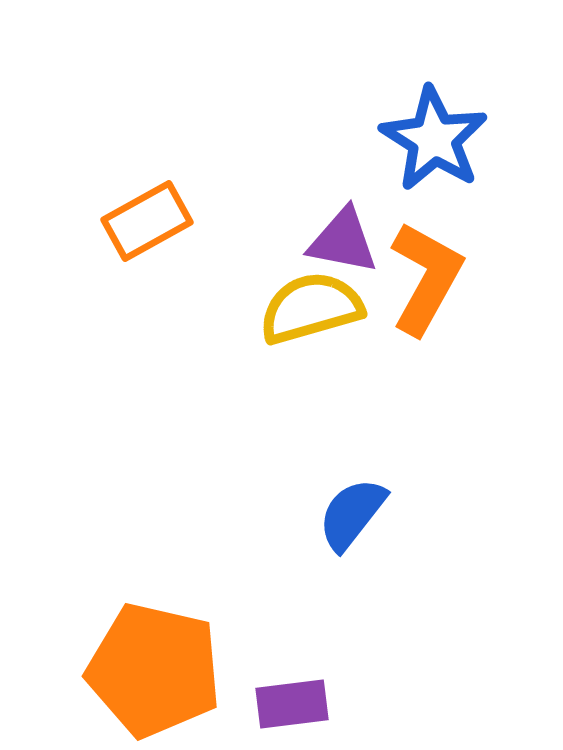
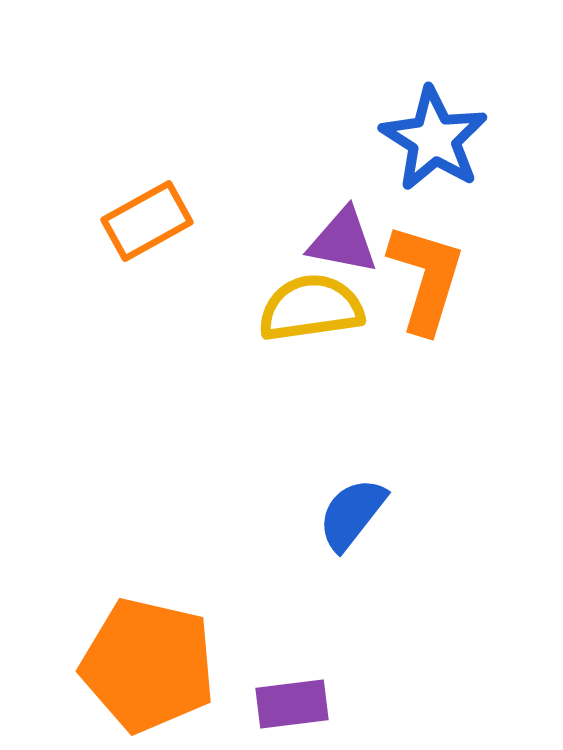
orange L-shape: rotated 12 degrees counterclockwise
yellow semicircle: rotated 8 degrees clockwise
orange pentagon: moved 6 px left, 5 px up
